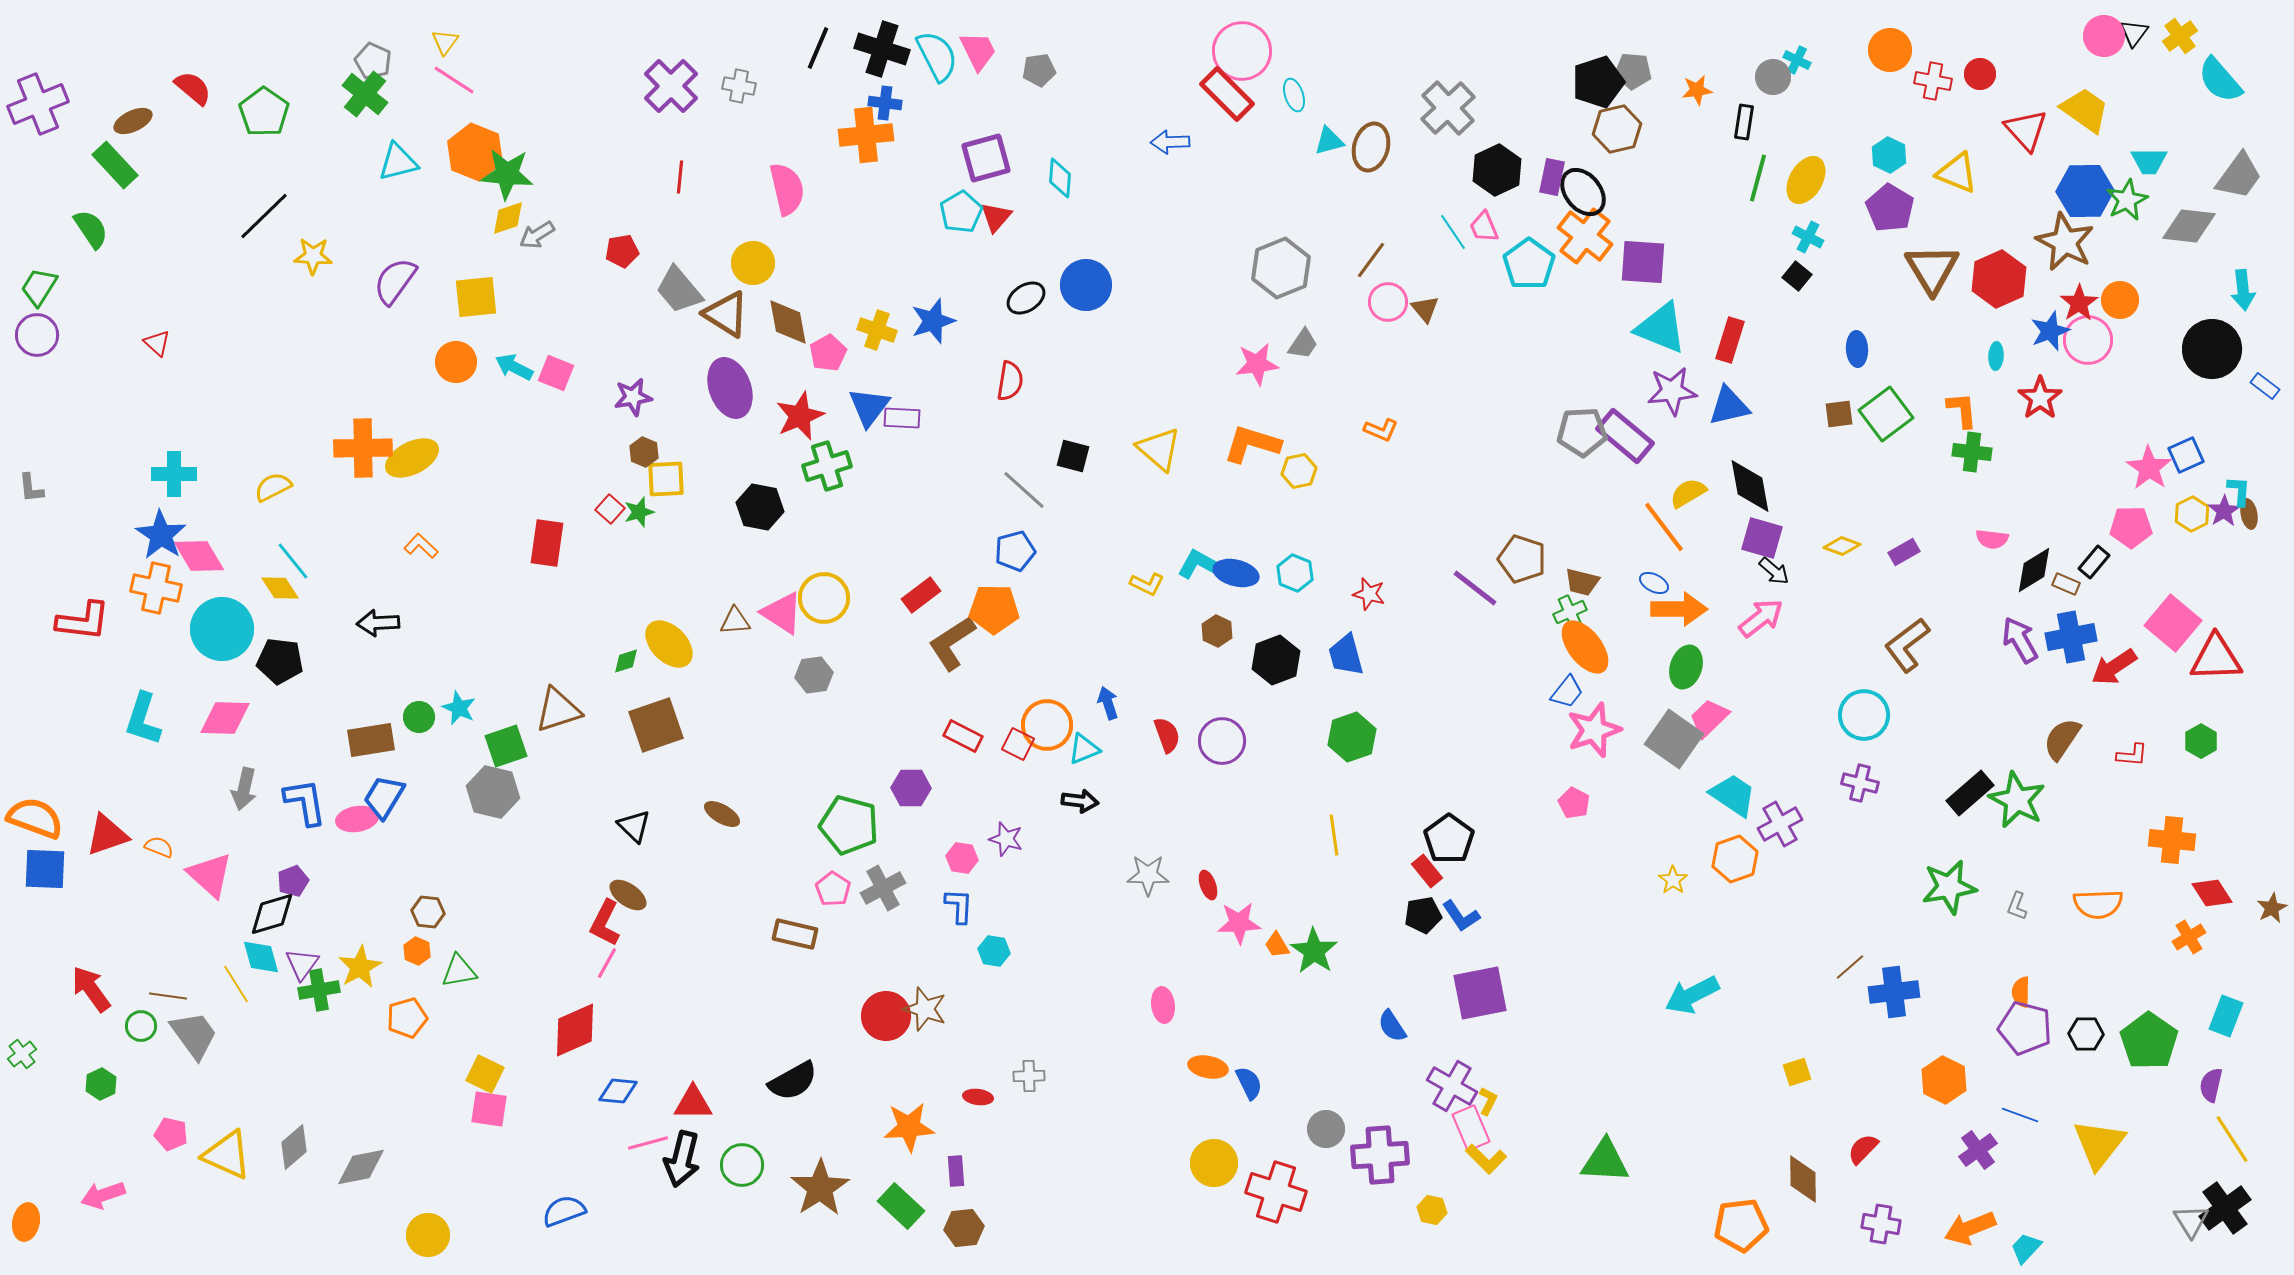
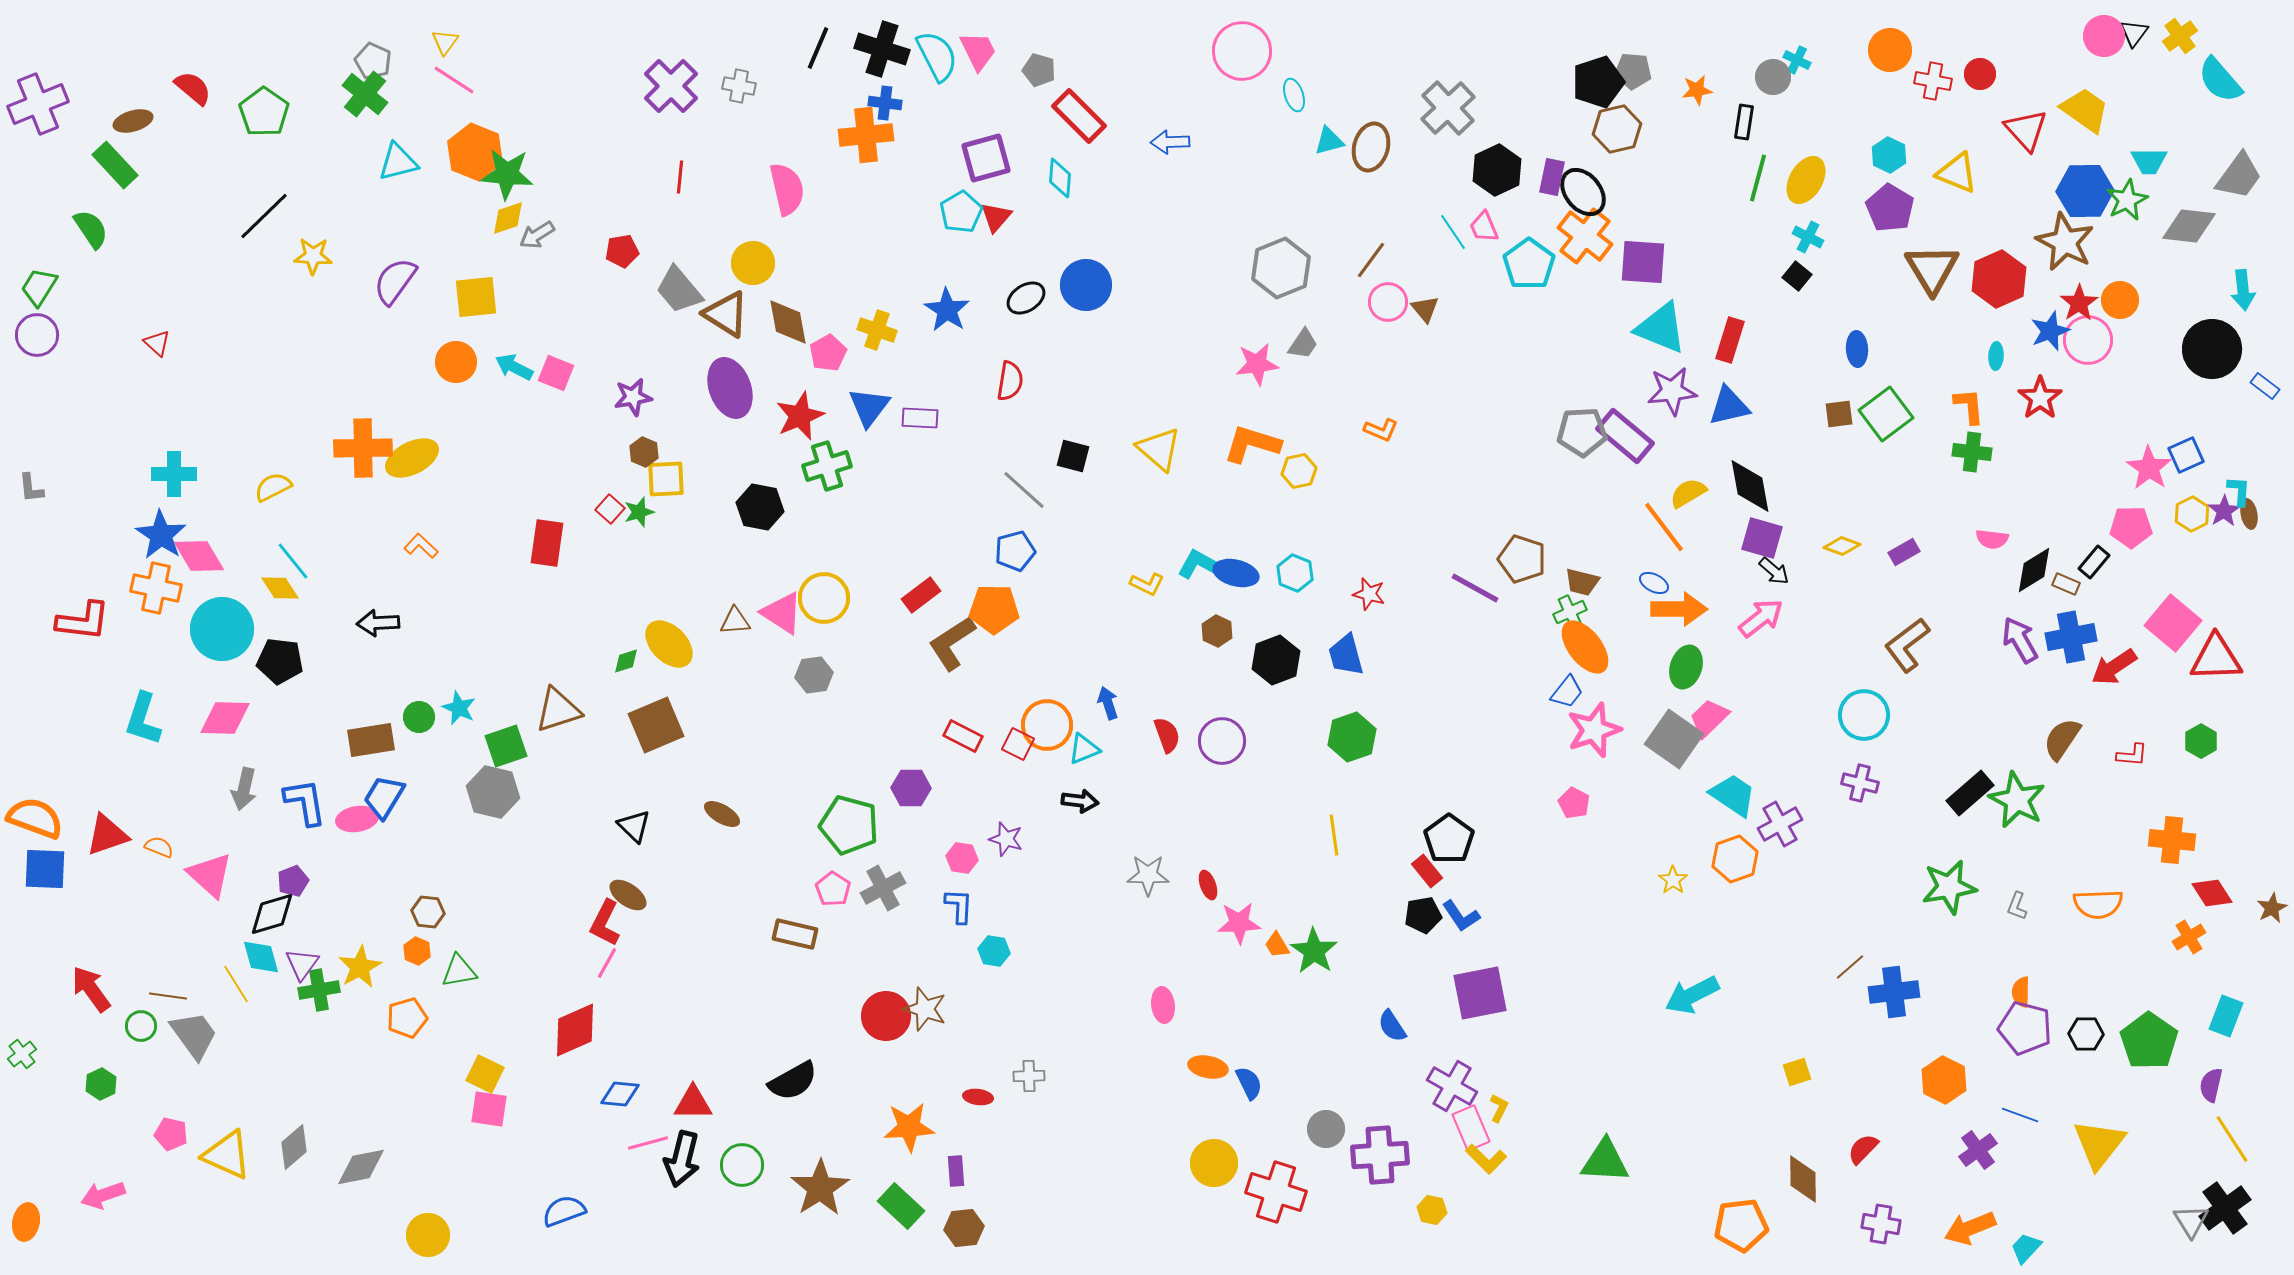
gray pentagon at (1039, 70): rotated 24 degrees clockwise
red rectangle at (1227, 94): moved 148 px left, 22 px down
brown ellipse at (133, 121): rotated 9 degrees clockwise
blue star at (933, 321): moved 14 px right, 11 px up; rotated 21 degrees counterclockwise
orange L-shape at (1962, 410): moved 7 px right, 4 px up
purple rectangle at (902, 418): moved 18 px right
purple line at (1475, 588): rotated 9 degrees counterclockwise
brown square at (656, 725): rotated 4 degrees counterclockwise
blue diamond at (618, 1091): moved 2 px right, 3 px down
yellow L-shape at (1488, 1101): moved 11 px right, 7 px down
